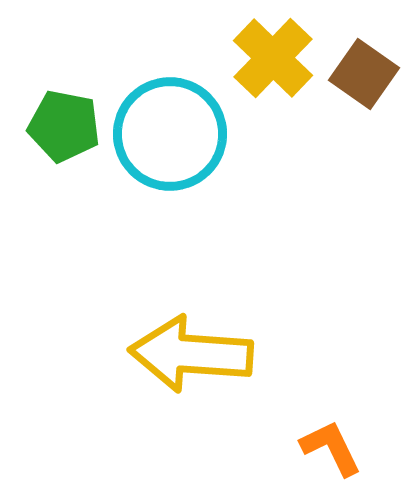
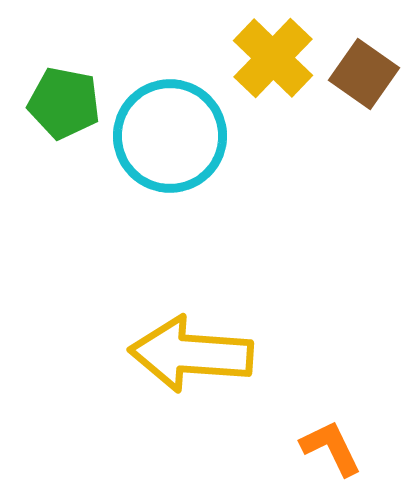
green pentagon: moved 23 px up
cyan circle: moved 2 px down
